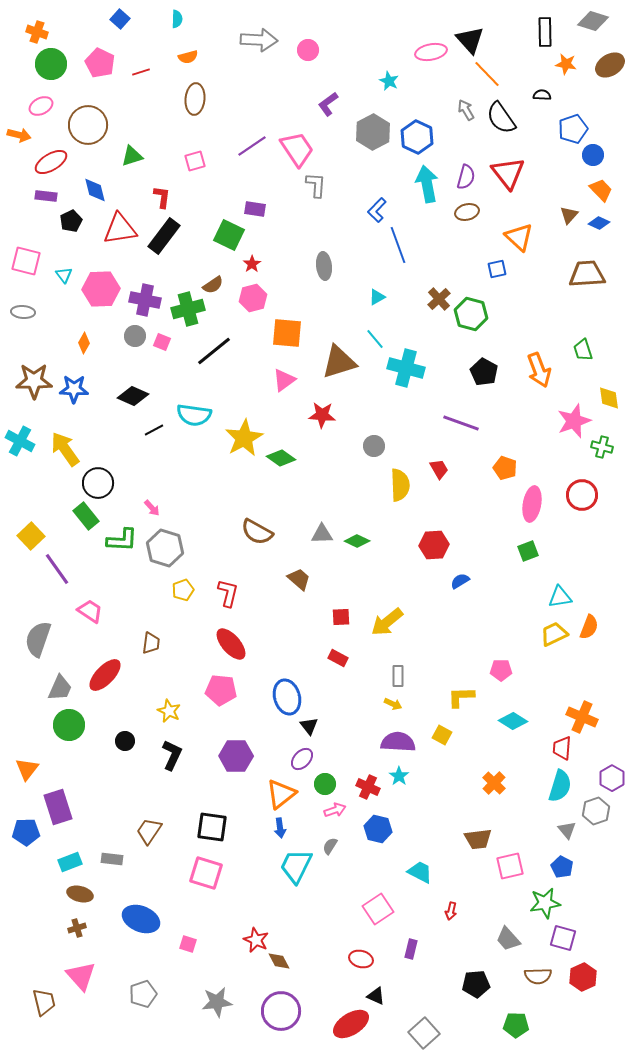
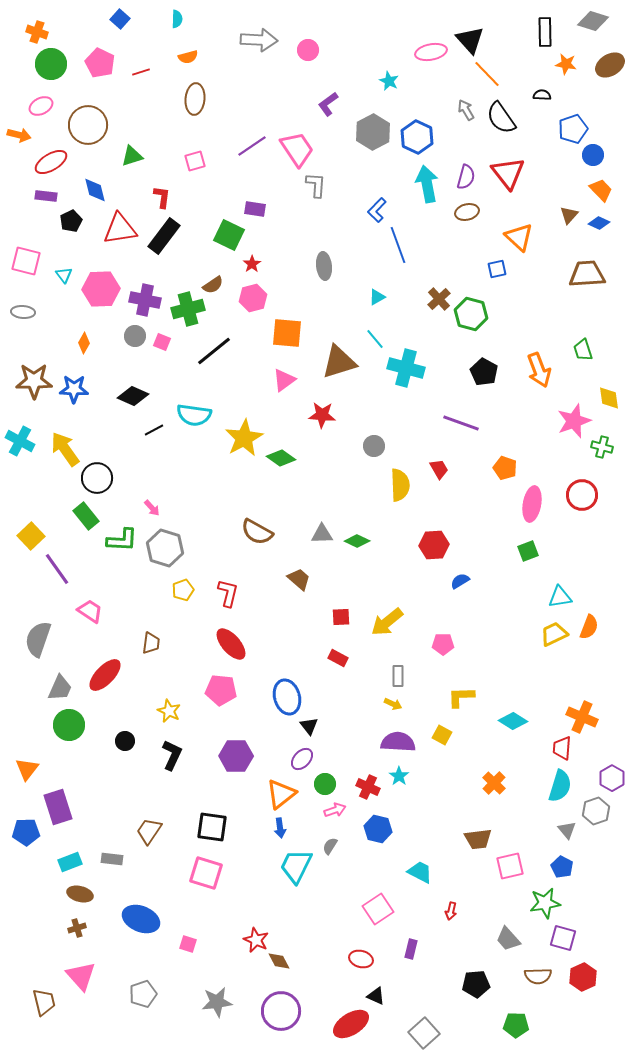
black circle at (98, 483): moved 1 px left, 5 px up
pink pentagon at (501, 670): moved 58 px left, 26 px up
